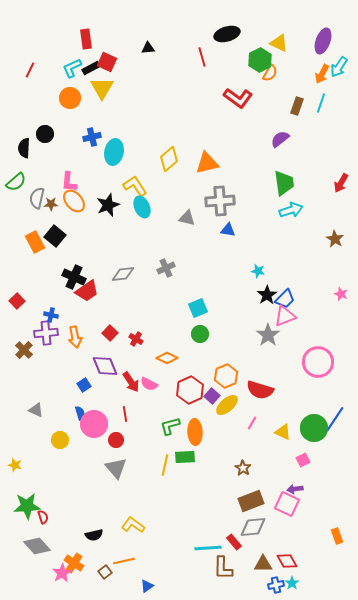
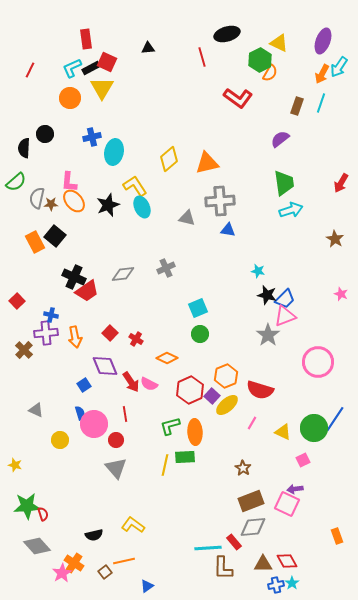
black star at (267, 295): rotated 24 degrees counterclockwise
red semicircle at (43, 517): moved 3 px up
